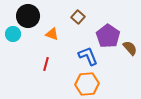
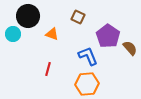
brown square: rotated 16 degrees counterclockwise
red line: moved 2 px right, 5 px down
